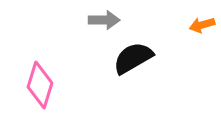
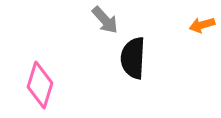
gray arrow: moved 1 px right; rotated 48 degrees clockwise
black semicircle: rotated 57 degrees counterclockwise
